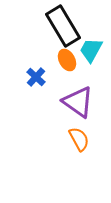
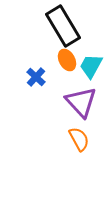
cyan trapezoid: moved 16 px down
purple triangle: moved 3 px right; rotated 12 degrees clockwise
